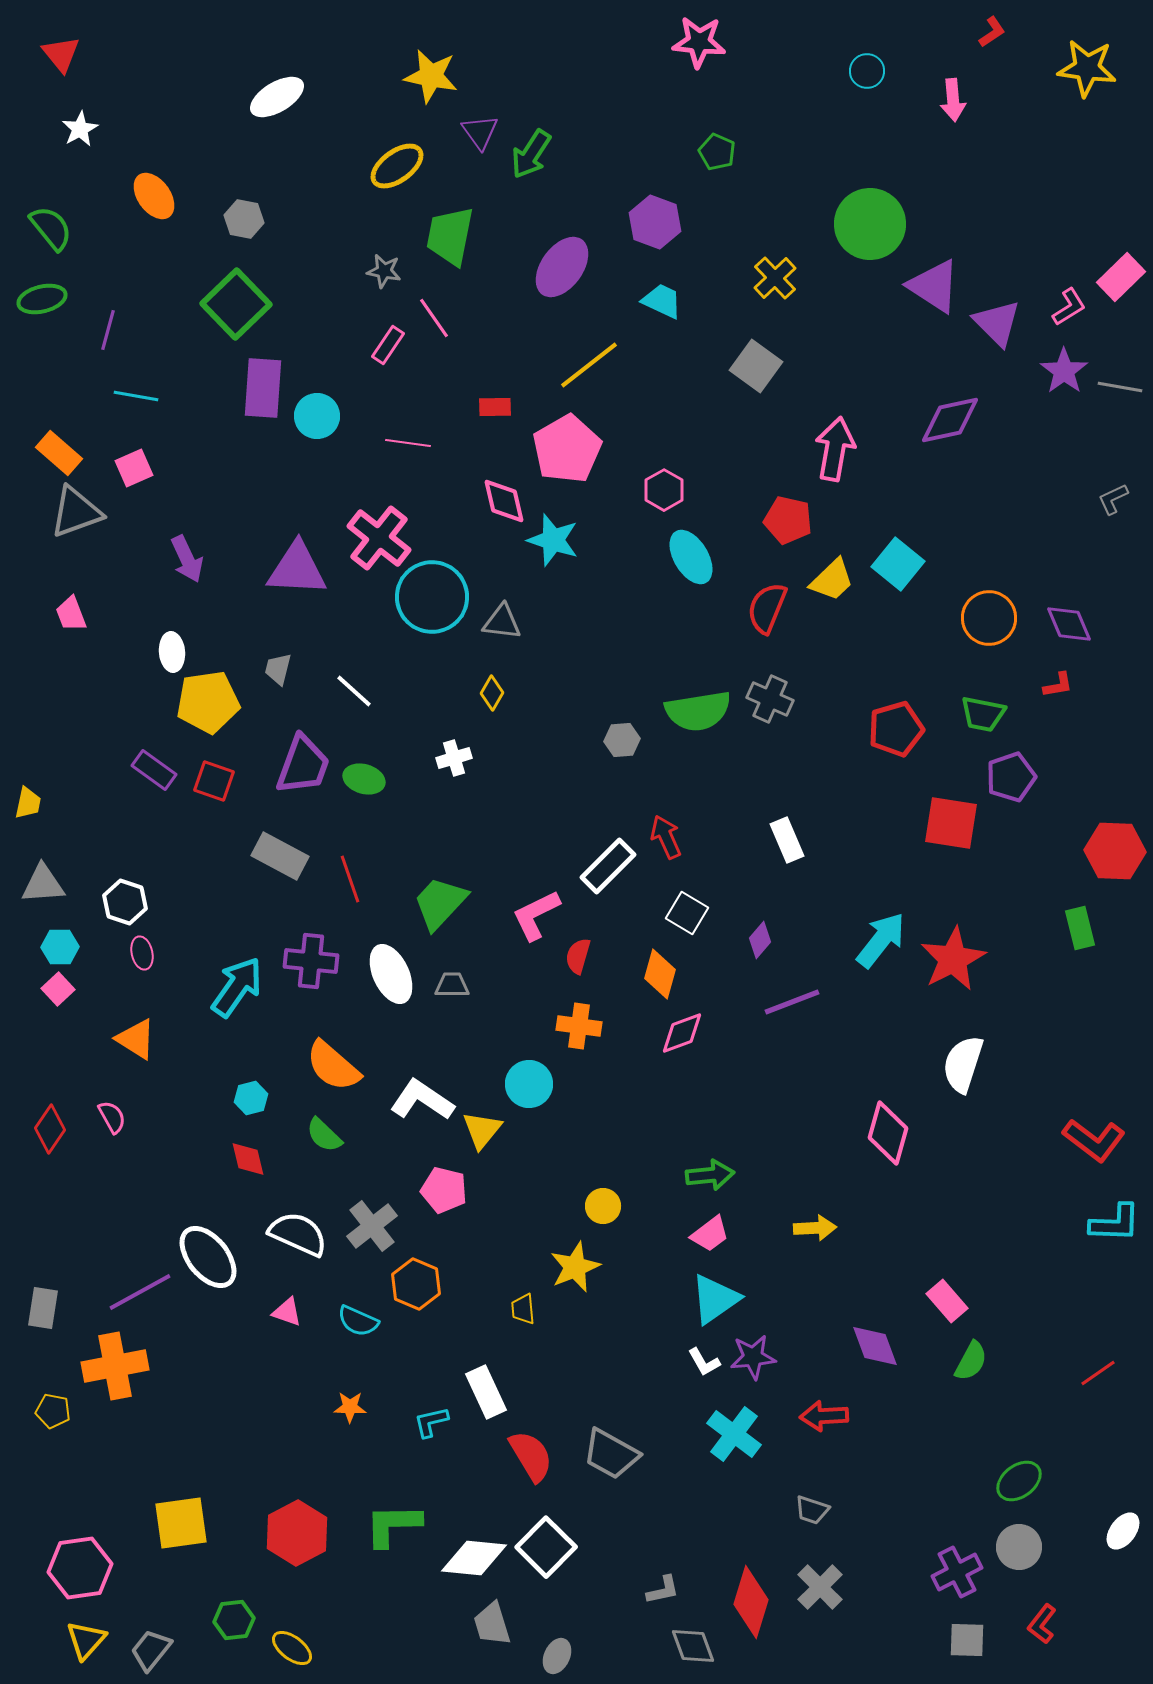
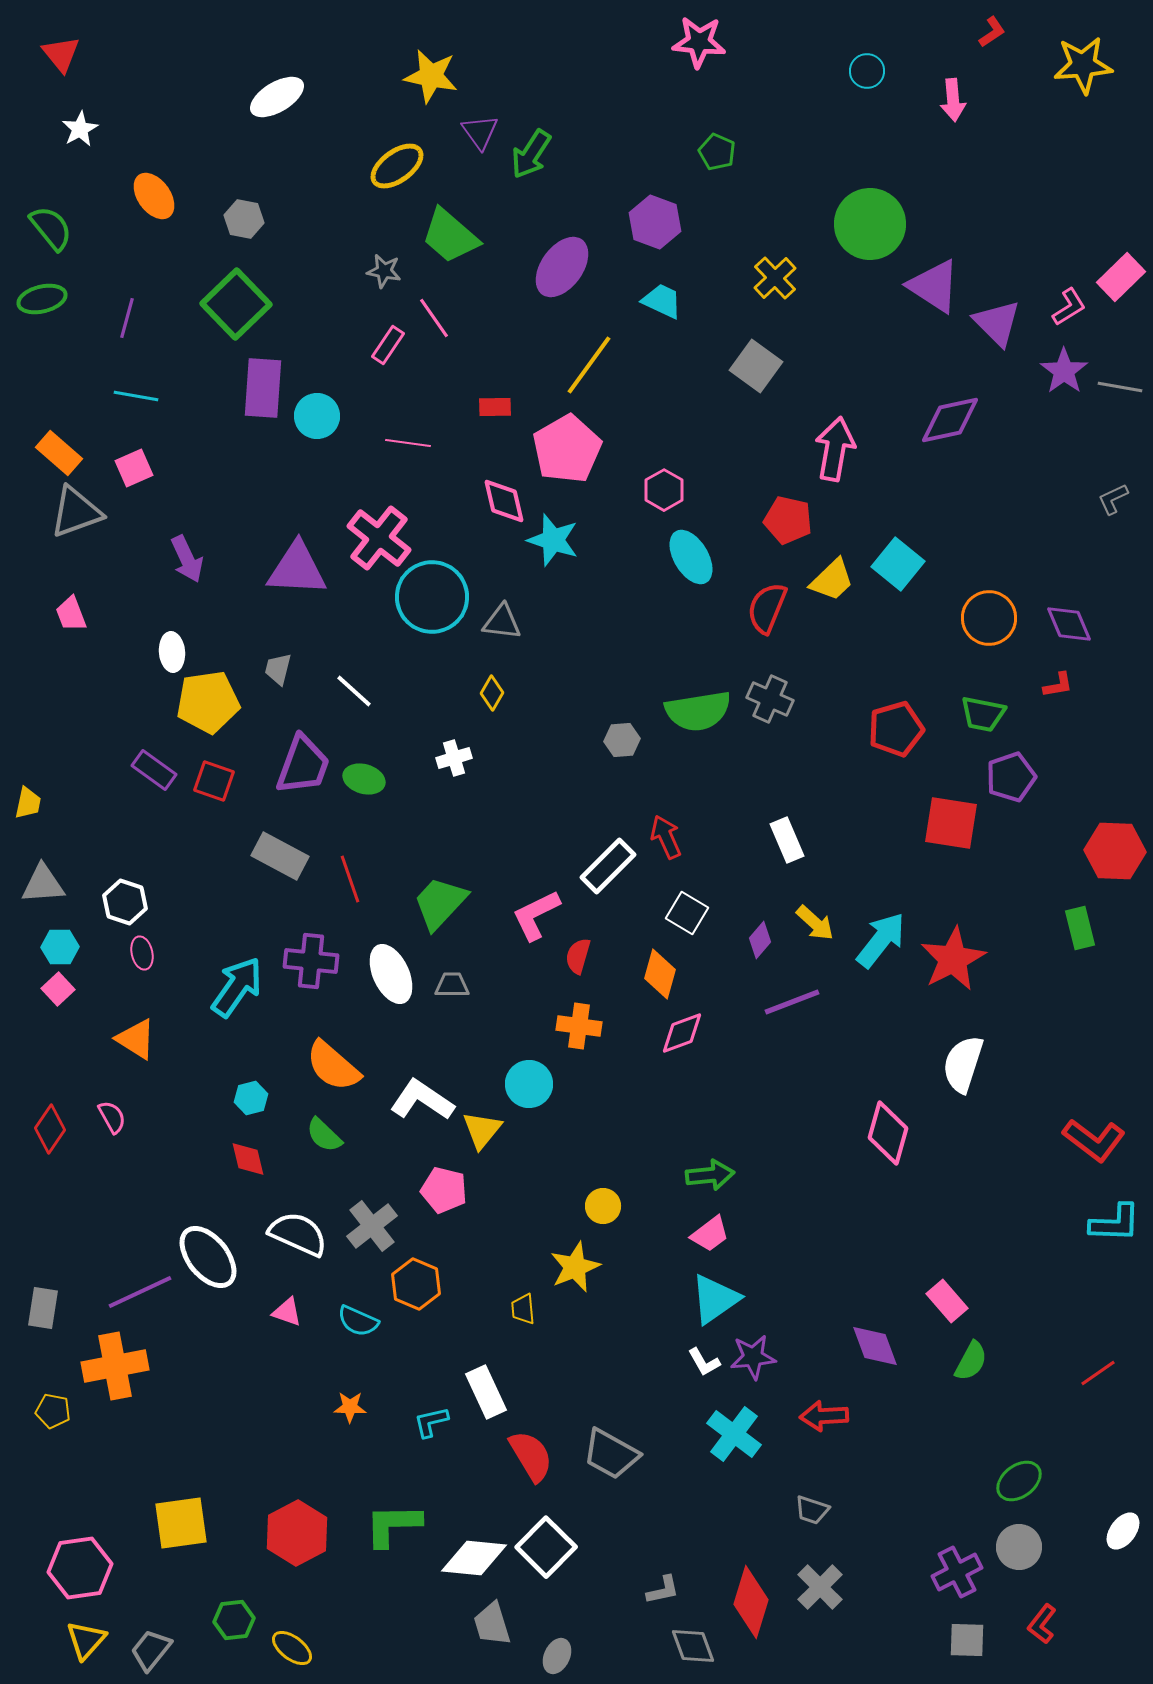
yellow star at (1087, 68): moved 4 px left, 3 px up; rotated 12 degrees counterclockwise
green trapezoid at (450, 236): rotated 60 degrees counterclockwise
purple line at (108, 330): moved 19 px right, 12 px up
yellow line at (589, 365): rotated 16 degrees counterclockwise
yellow arrow at (815, 1228): moved 305 px up; rotated 45 degrees clockwise
purple line at (140, 1292): rotated 4 degrees clockwise
